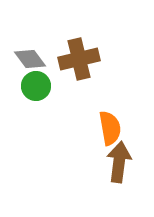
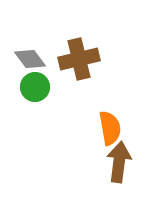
green circle: moved 1 px left, 1 px down
